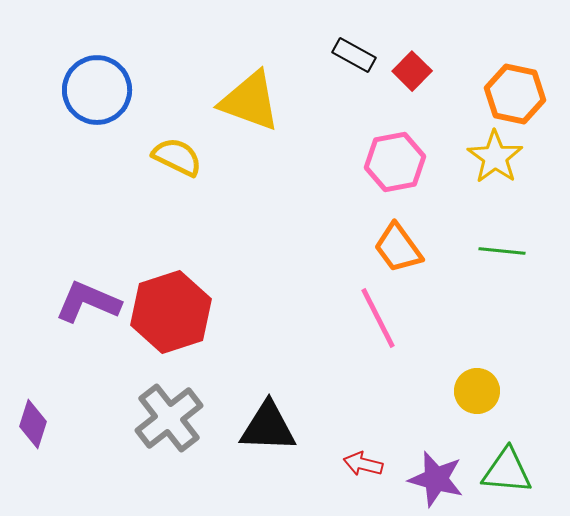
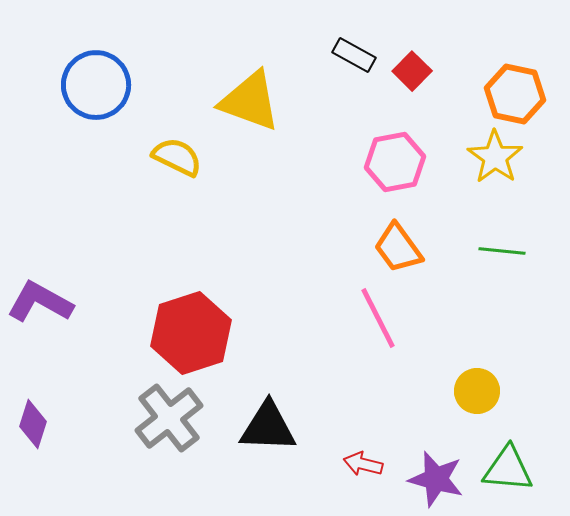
blue circle: moved 1 px left, 5 px up
purple L-shape: moved 48 px left; rotated 6 degrees clockwise
red hexagon: moved 20 px right, 21 px down
green triangle: moved 1 px right, 2 px up
